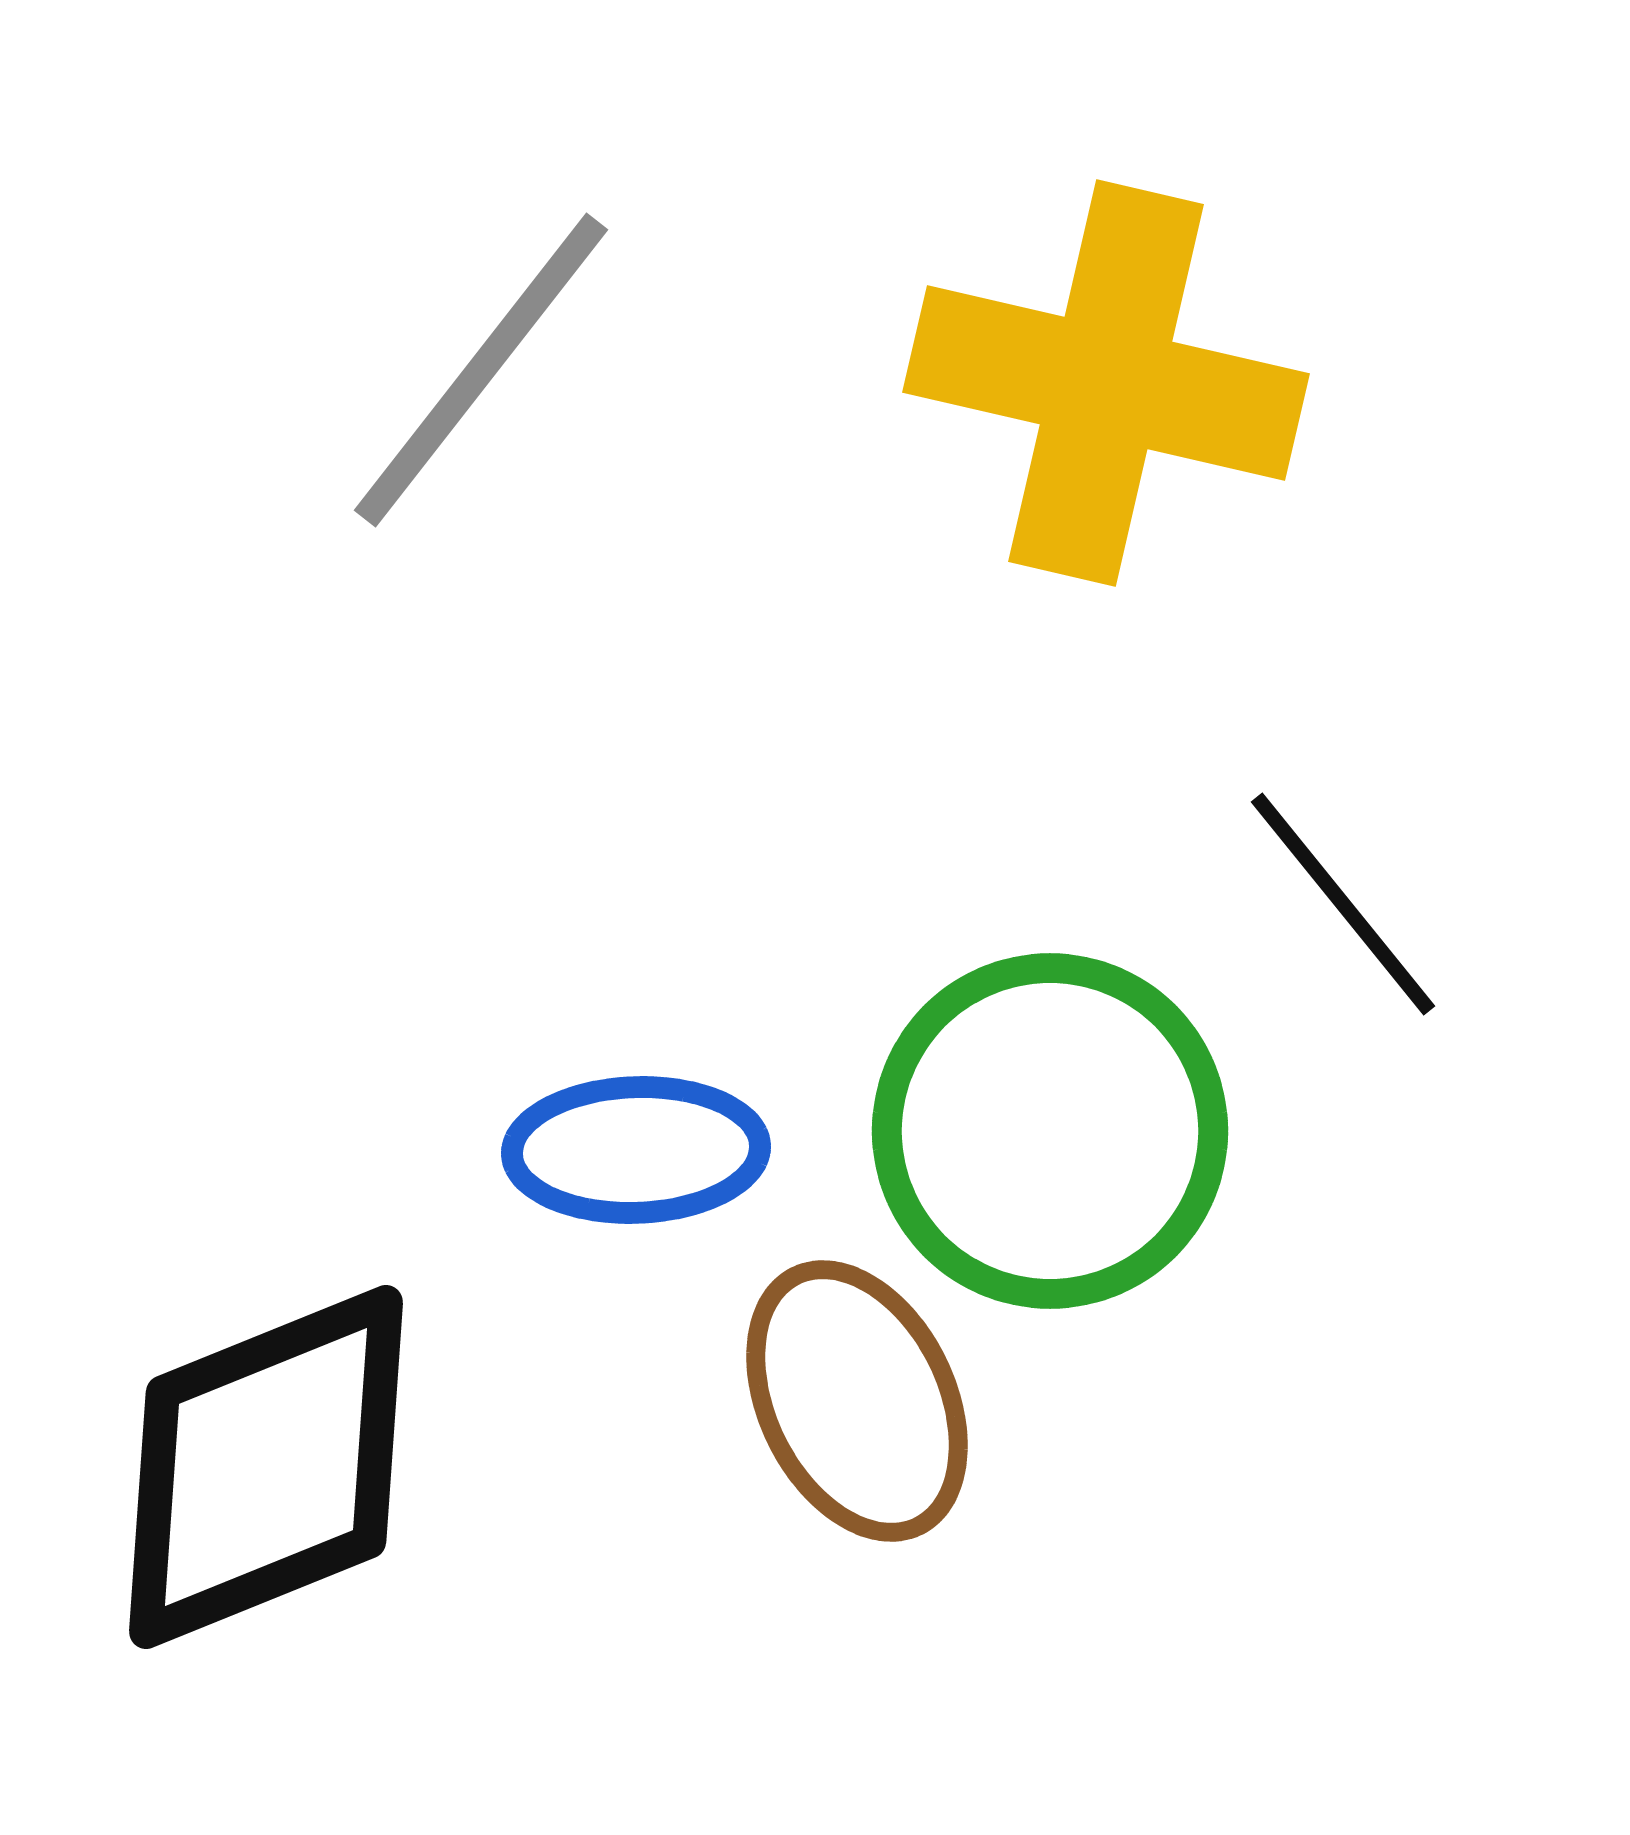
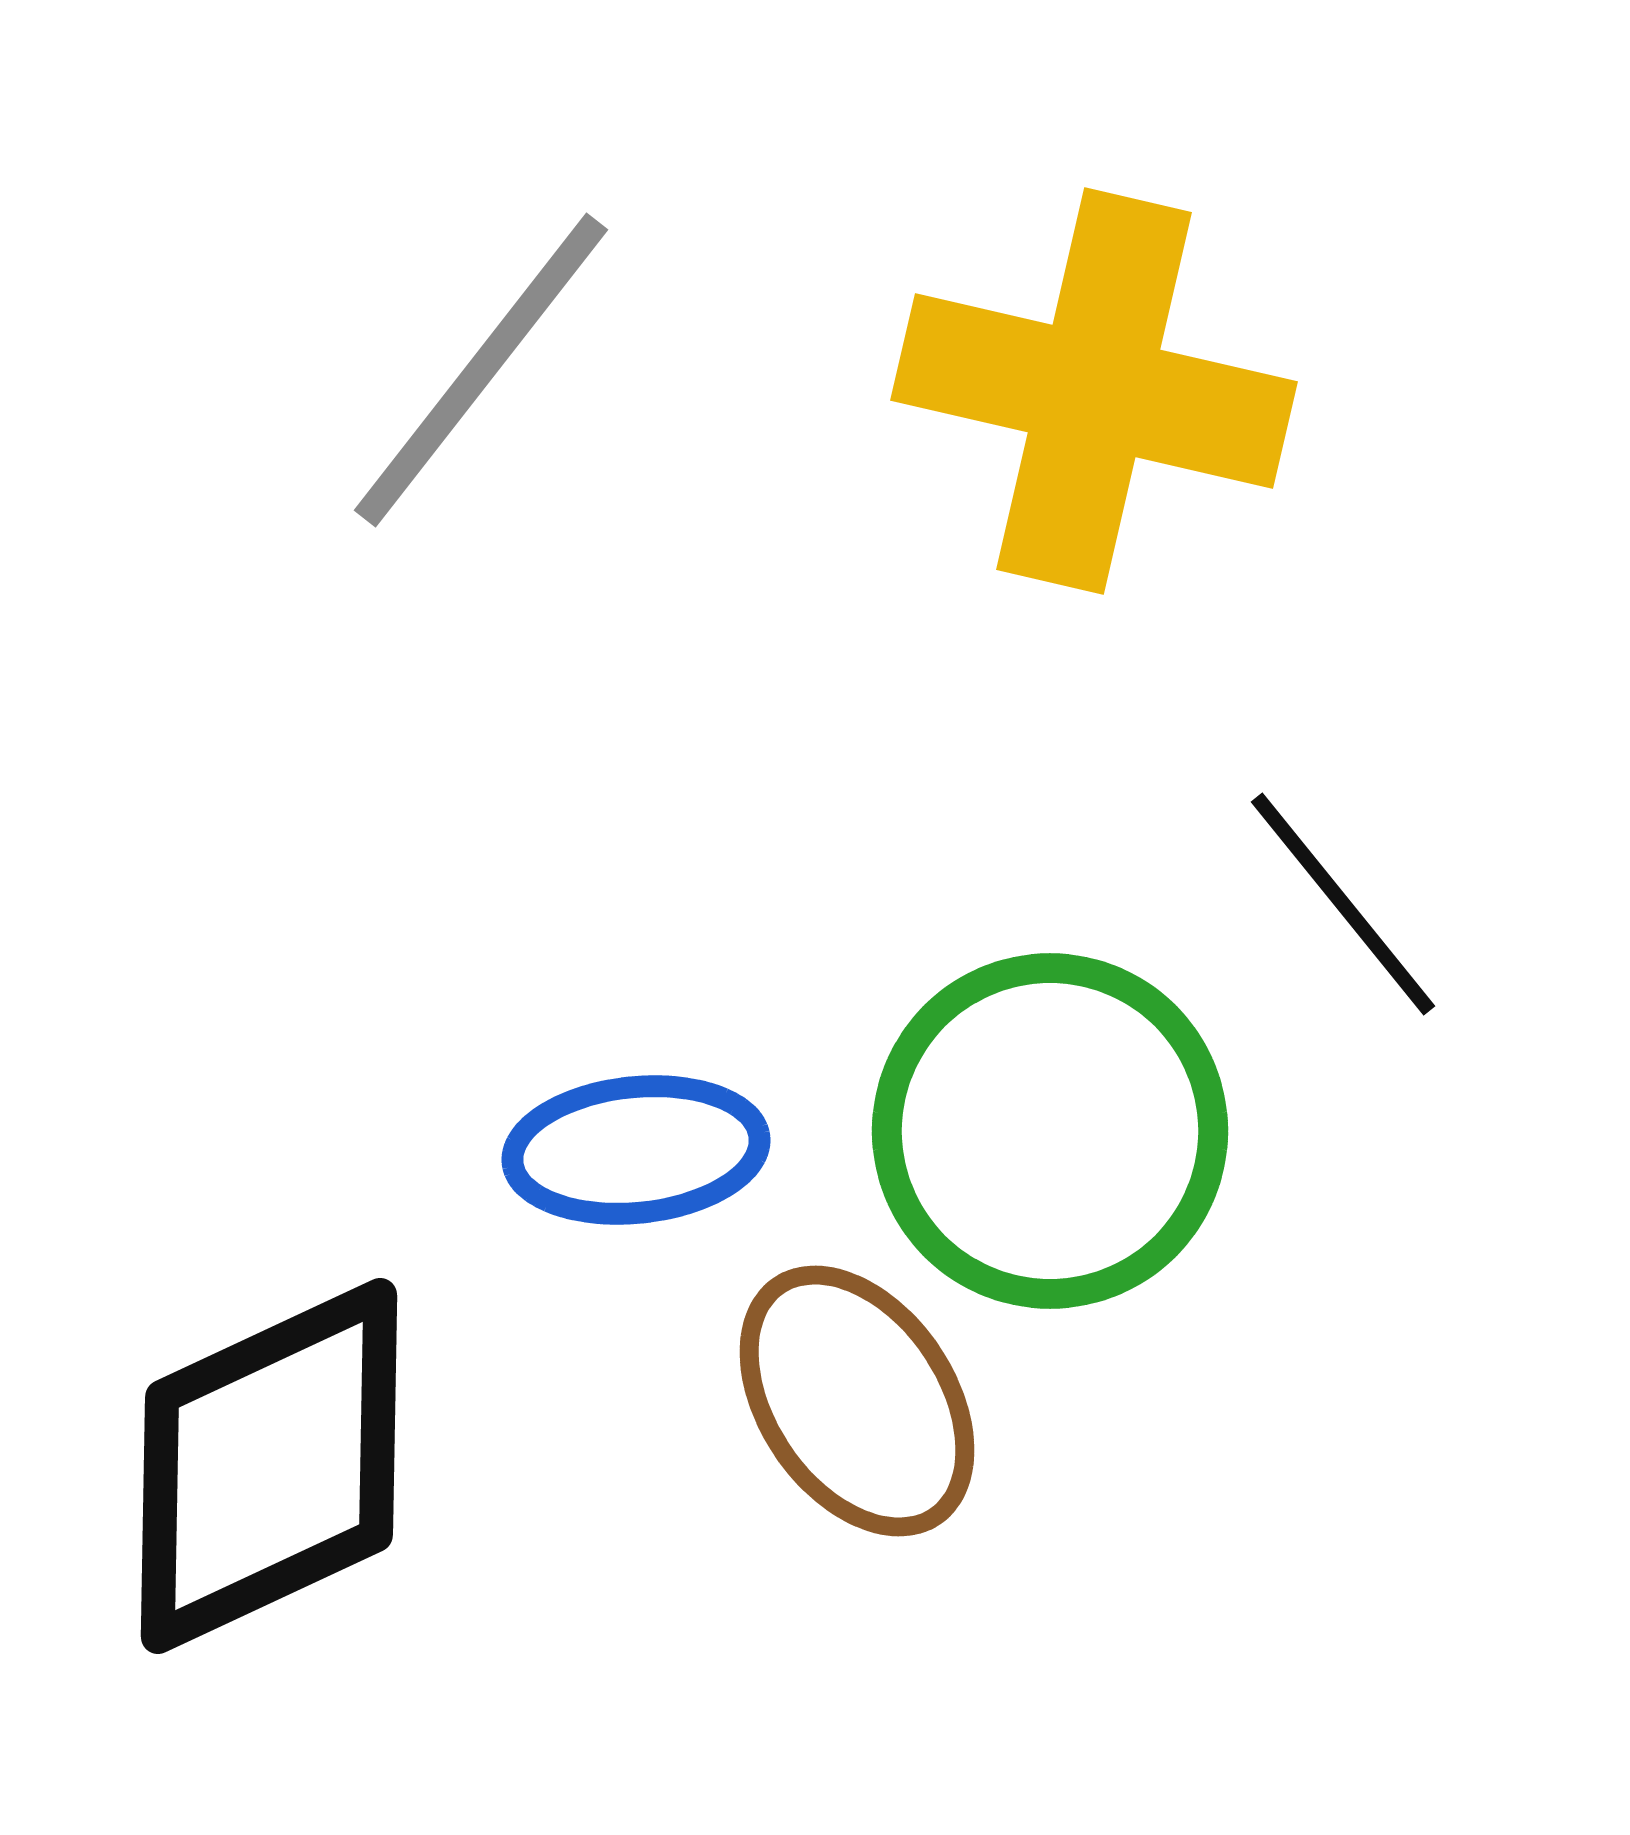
yellow cross: moved 12 px left, 8 px down
blue ellipse: rotated 4 degrees counterclockwise
brown ellipse: rotated 8 degrees counterclockwise
black diamond: moved 3 px right, 1 px up; rotated 3 degrees counterclockwise
